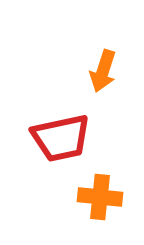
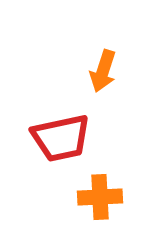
orange cross: rotated 9 degrees counterclockwise
